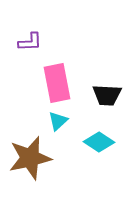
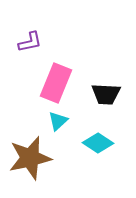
purple L-shape: rotated 10 degrees counterclockwise
pink rectangle: moved 1 px left; rotated 33 degrees clockwise
black trapezoid: moved 1 px left, 1 px up
cyan diamond: moved 1 px left, 1 px down
